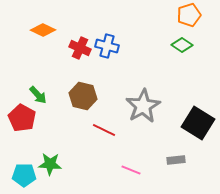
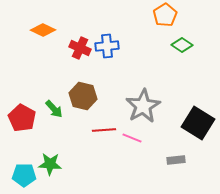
orange pentagon: moved 24 px left; rotated 15 degrees counterclockwise
blue cross: rotated 20 degrees counterclockwise
green arrow: moved 16 px right, 14 px down
red line: rotated 30 degrees counterclockwise
pink line: moved 1 px right, 32 px up
